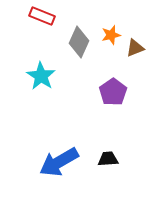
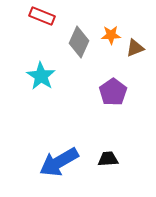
orange star: rotated 12 degrees clockwise
